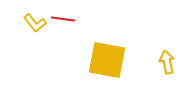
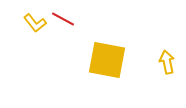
red line: rotated 20 degrees clockwise
